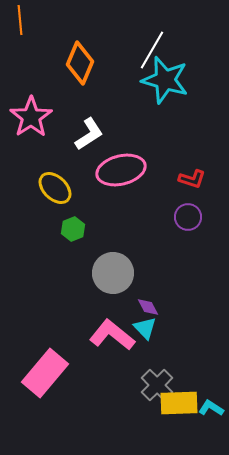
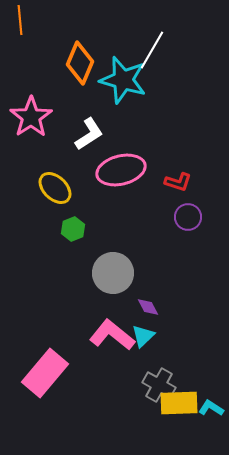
cyan star: moved 42 px left
red L-shape: moved 14 px left, 3 px down
cyan triangle: moved 2 px left, 8 px down; rotated 30 degrees clockwise
gray cross: moved 2 px right; rotated 16 degrees counterclockwise
